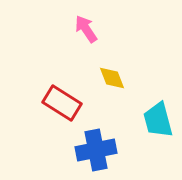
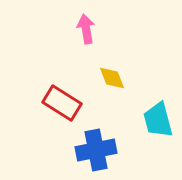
pink arrow: rotated 24 degrees clockwise
